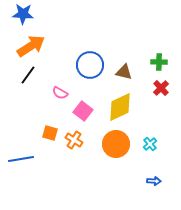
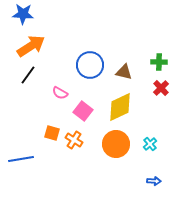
orange square: moved 2 px right
